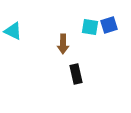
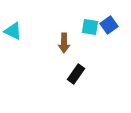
blue square: rotated 18 degrees counterclockwise
brown arrow: moved 1 px right, 1 px up
black rectangle: rotated 48 degrees clockwise
